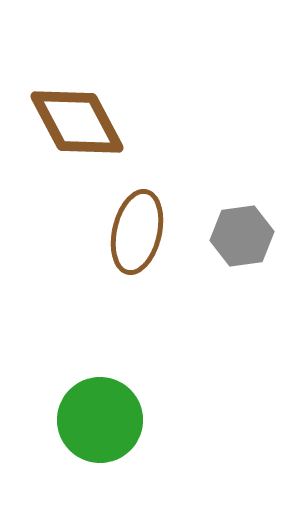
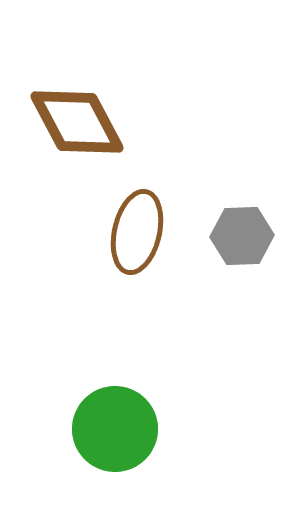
gray hexagon: rotated 6 degrees clockwise
green circle: moved 15 px right, 9 px down
